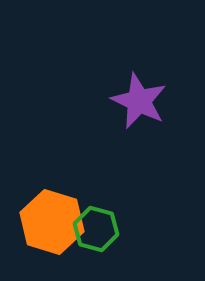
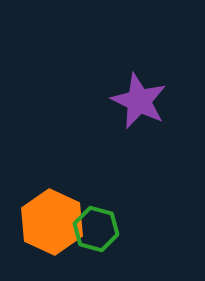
orange hexagon: rotated 8 degrees clockwise
